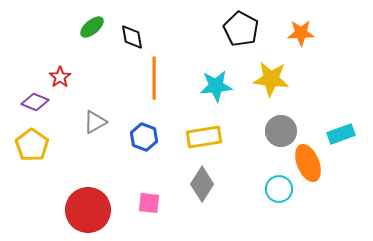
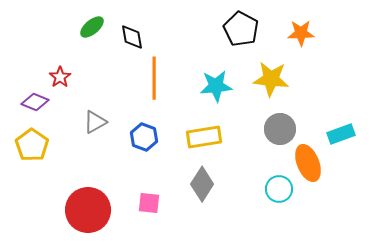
gray circle: moved 1 px left, 2 px up
